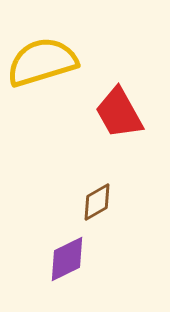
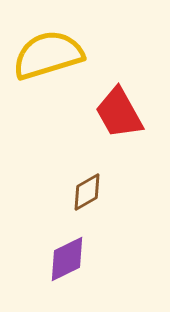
yellow semicircle: moved 6 px right, 7 px up
brown diamond: moved 10 px left, 10 px up
